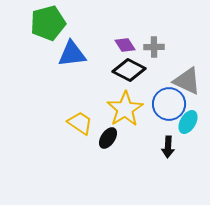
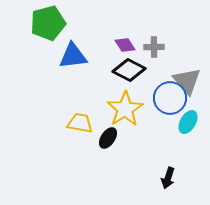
blue triangle: moved 1 px right, 2 px down
gray triangle: rotated 24 degrees clockwise
blue circle: moved 1 px right, 6 px up
yellow trapezoid: rotated 24 degrees counterclockwise
black arrow: moved 31 px down; rotated 15 degrees clockwise
